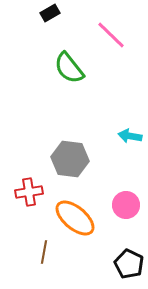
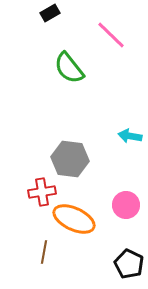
red cross: moved 13 px right
orange ellipse: moved 1 px left, 1 px down; rotated 15 degrees counterclockwise
